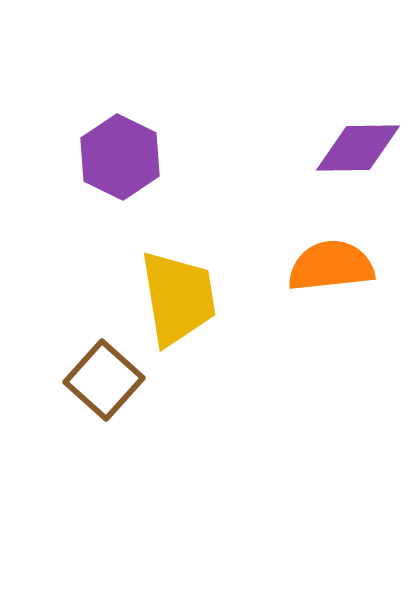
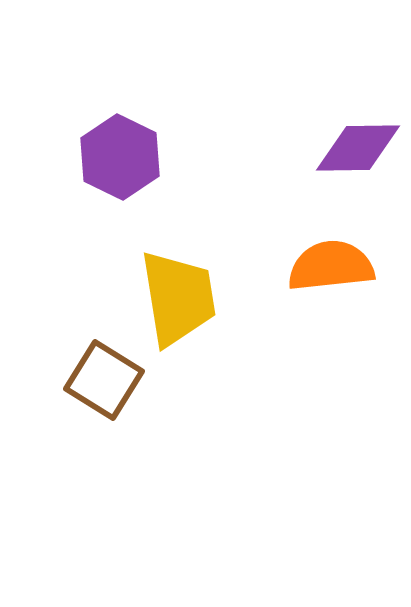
brown square: rotated 10 degrees counterclockwise
